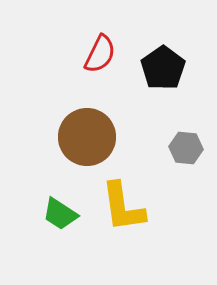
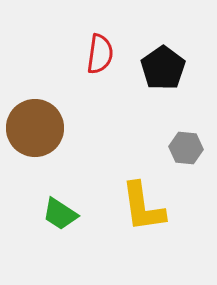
red semicircle: rotated 18 degrees counterclockwise
brown circle: moved 52 px left, 9 px up
yellow L-shape: moved 20 px right
